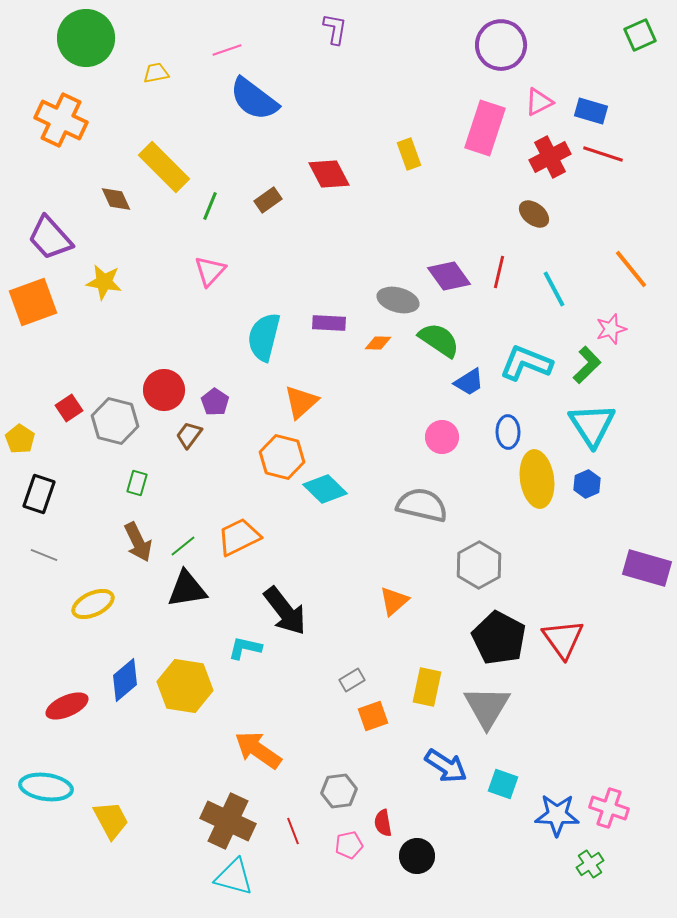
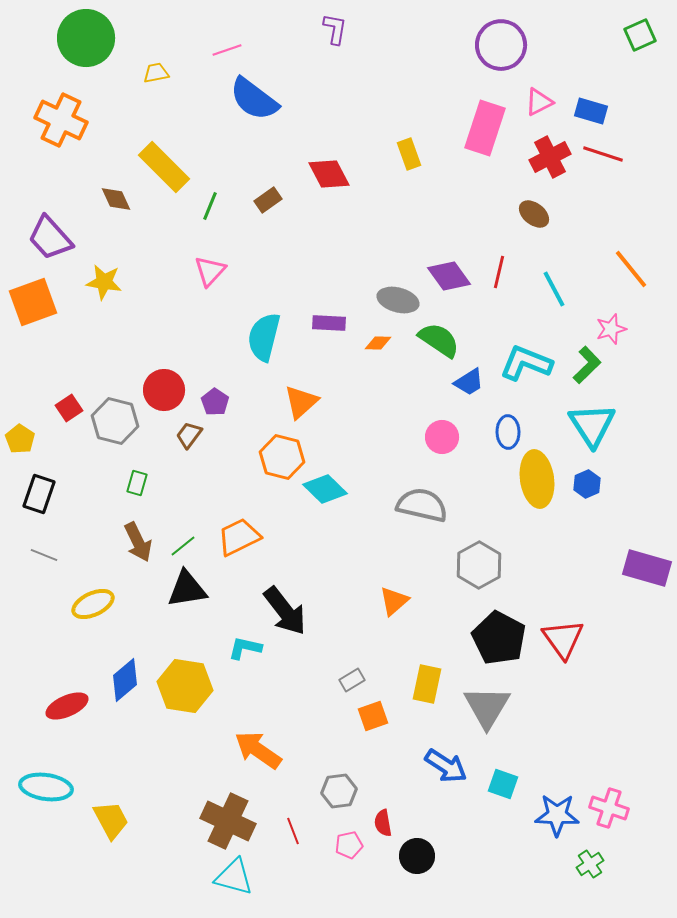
yellow rectangle at (427, 687): moved 3 px up
